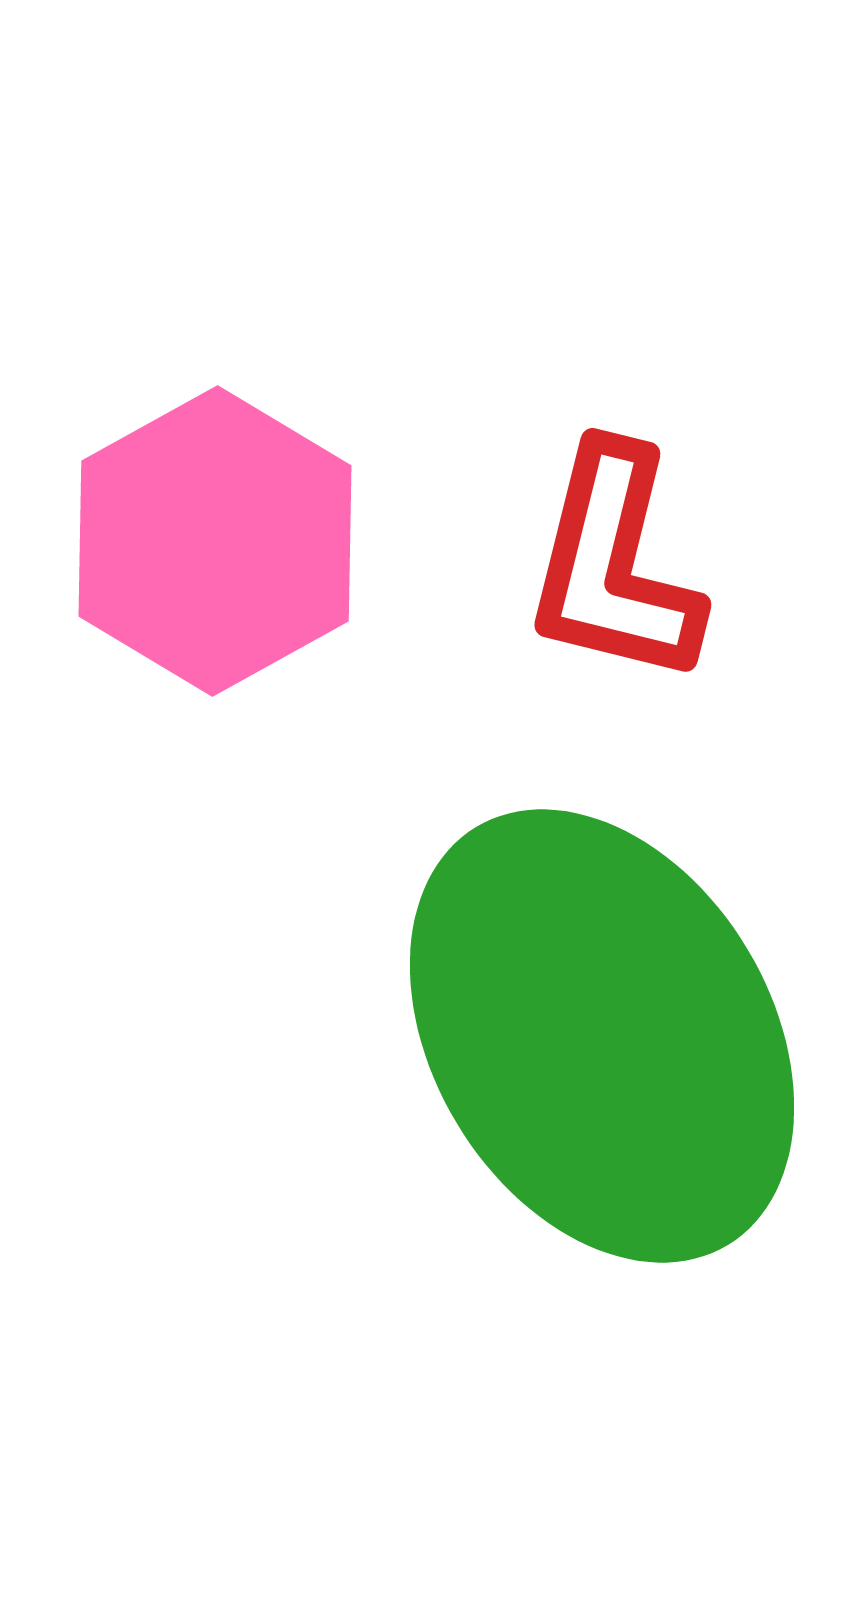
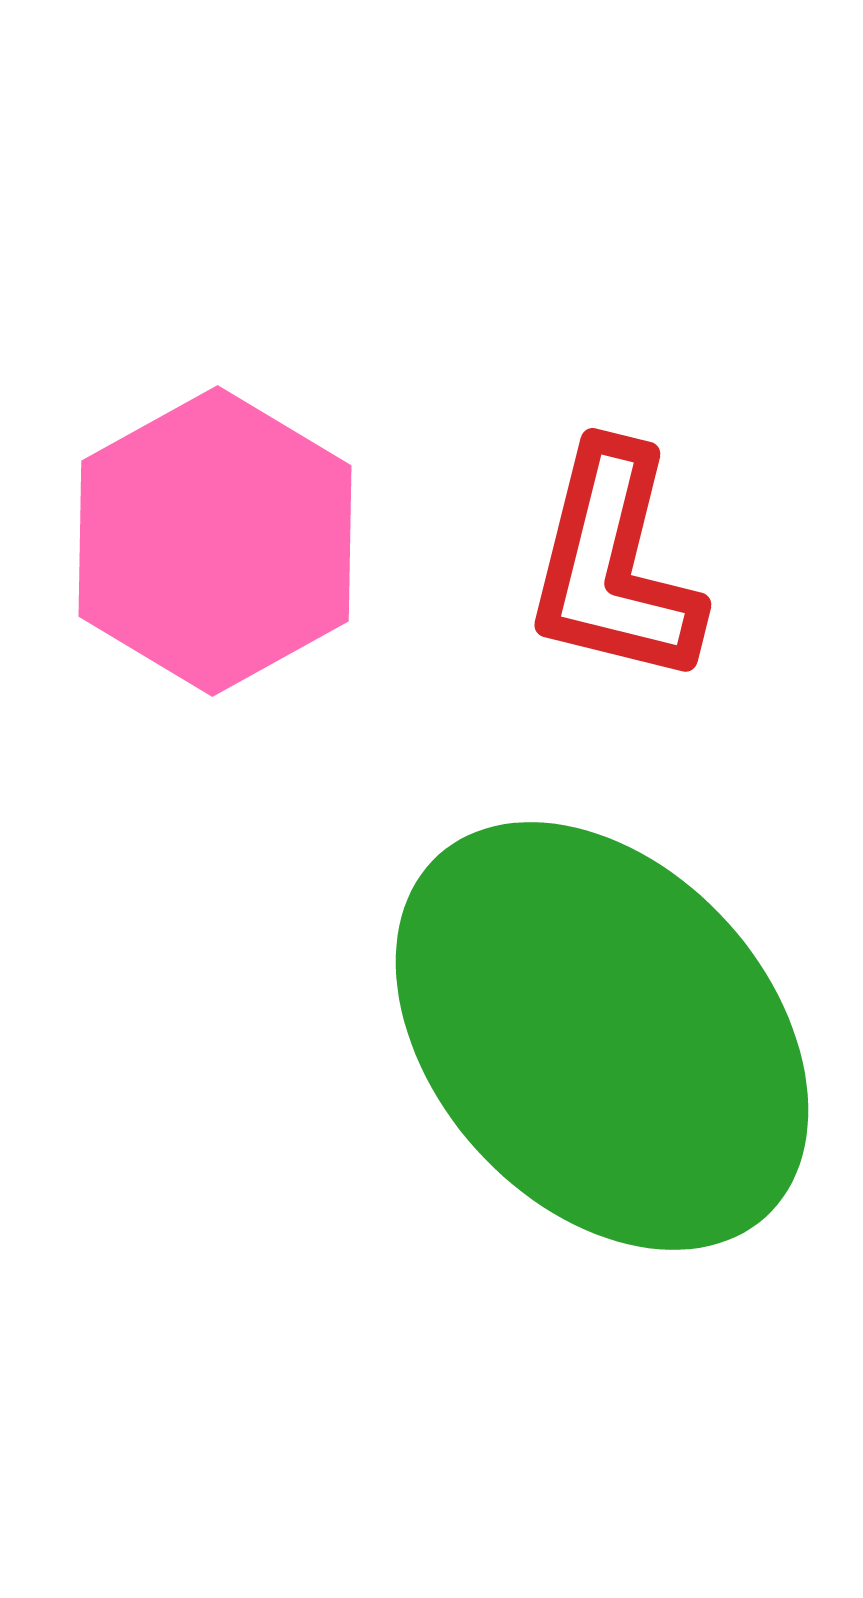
green ellipse: rotated 11 degrees counterclockwise
